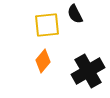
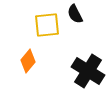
orange diamond: moved 15 px left
black cross: rotated 28 degrees counterclockwise
